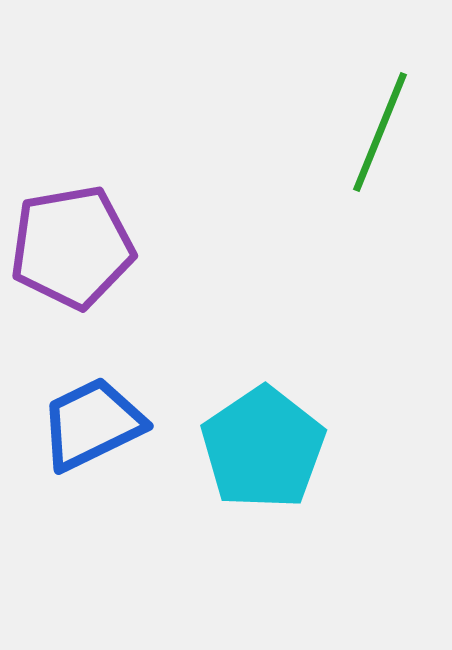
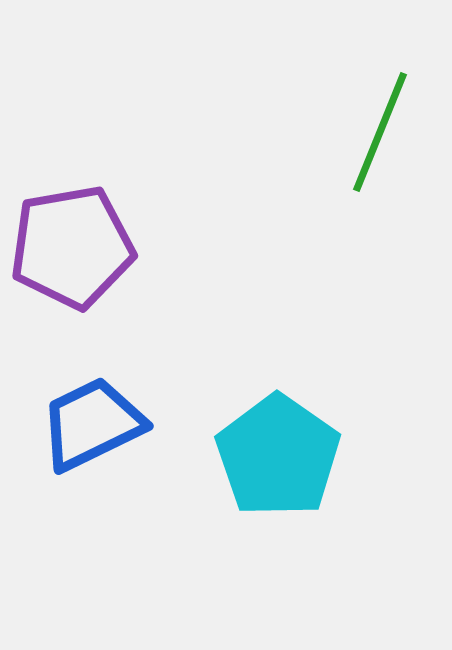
cyan pentagon: moved 15 px right, 8 px down; rotated 3 degrees counterclockwise
